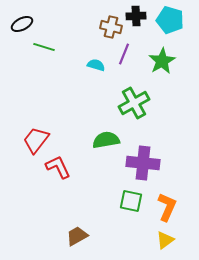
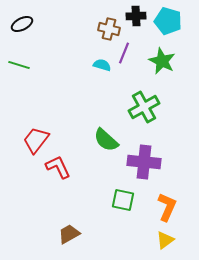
cyan pentagon: moved 2 px left, 1 px down
brown cross: moved 2 px left, 2 px down
green line: moved 25 px left, 18 px down
purple line: moved 1 px up
green star: rotated 16 degrees counterclockwise
cyan semicircle: moved 6 px right
green cross: moved 10 px right, 4 px down
green semicircle: rotated 128 degrees counterclockwise
purple cross: moved 1 px right, 1 px up
green square: moved 8 px left, 1 px up
brown trapezoid: moved 8 px left, 2 px up
